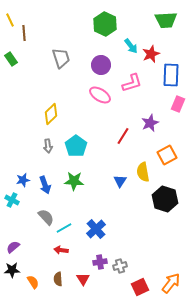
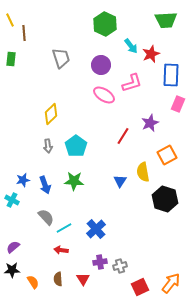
green rectangle: rotated 40 degrees clockwise
pink ellipse: moved 4 px right
